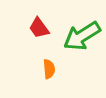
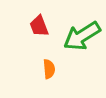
red trapezoid: moved 2 px up; rotated 15 degrees clockwise
